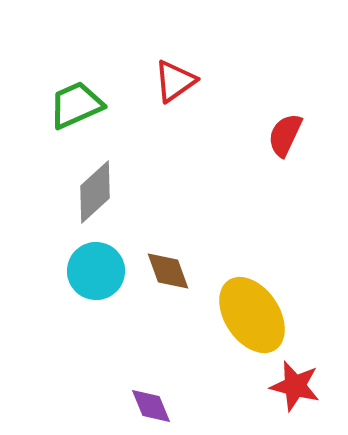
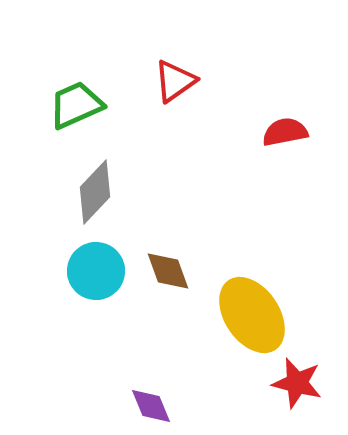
red semicircle: moved 3 px up; rotated 54 degrees clockwise
gray diamond: rotated 4 degrees counterclockwise
red star: moved 2 px right, 3 px up
